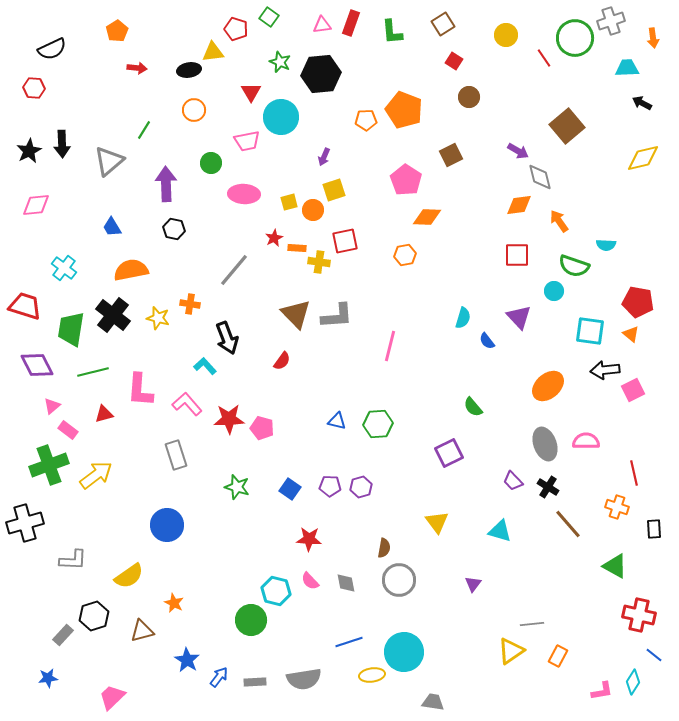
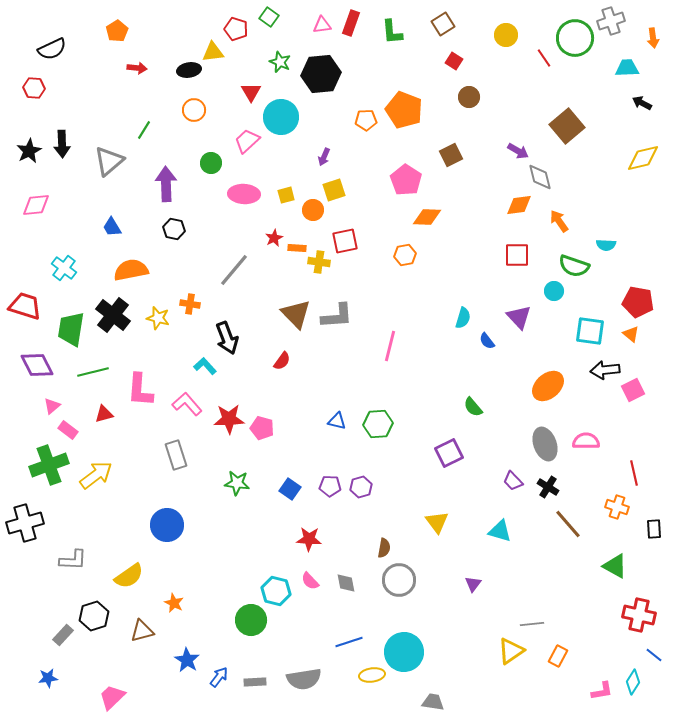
pink trapezoid at (247, 141): rotated 148 degrees clockwise
yellow square at (289, 202): moved 3 px left, 7 px up
green star at (237, 487): moved 4 px up; rotated 10 degrees counterclockwise
